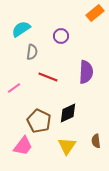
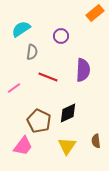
purple semicircle: moved 3 px left, 2 px up
